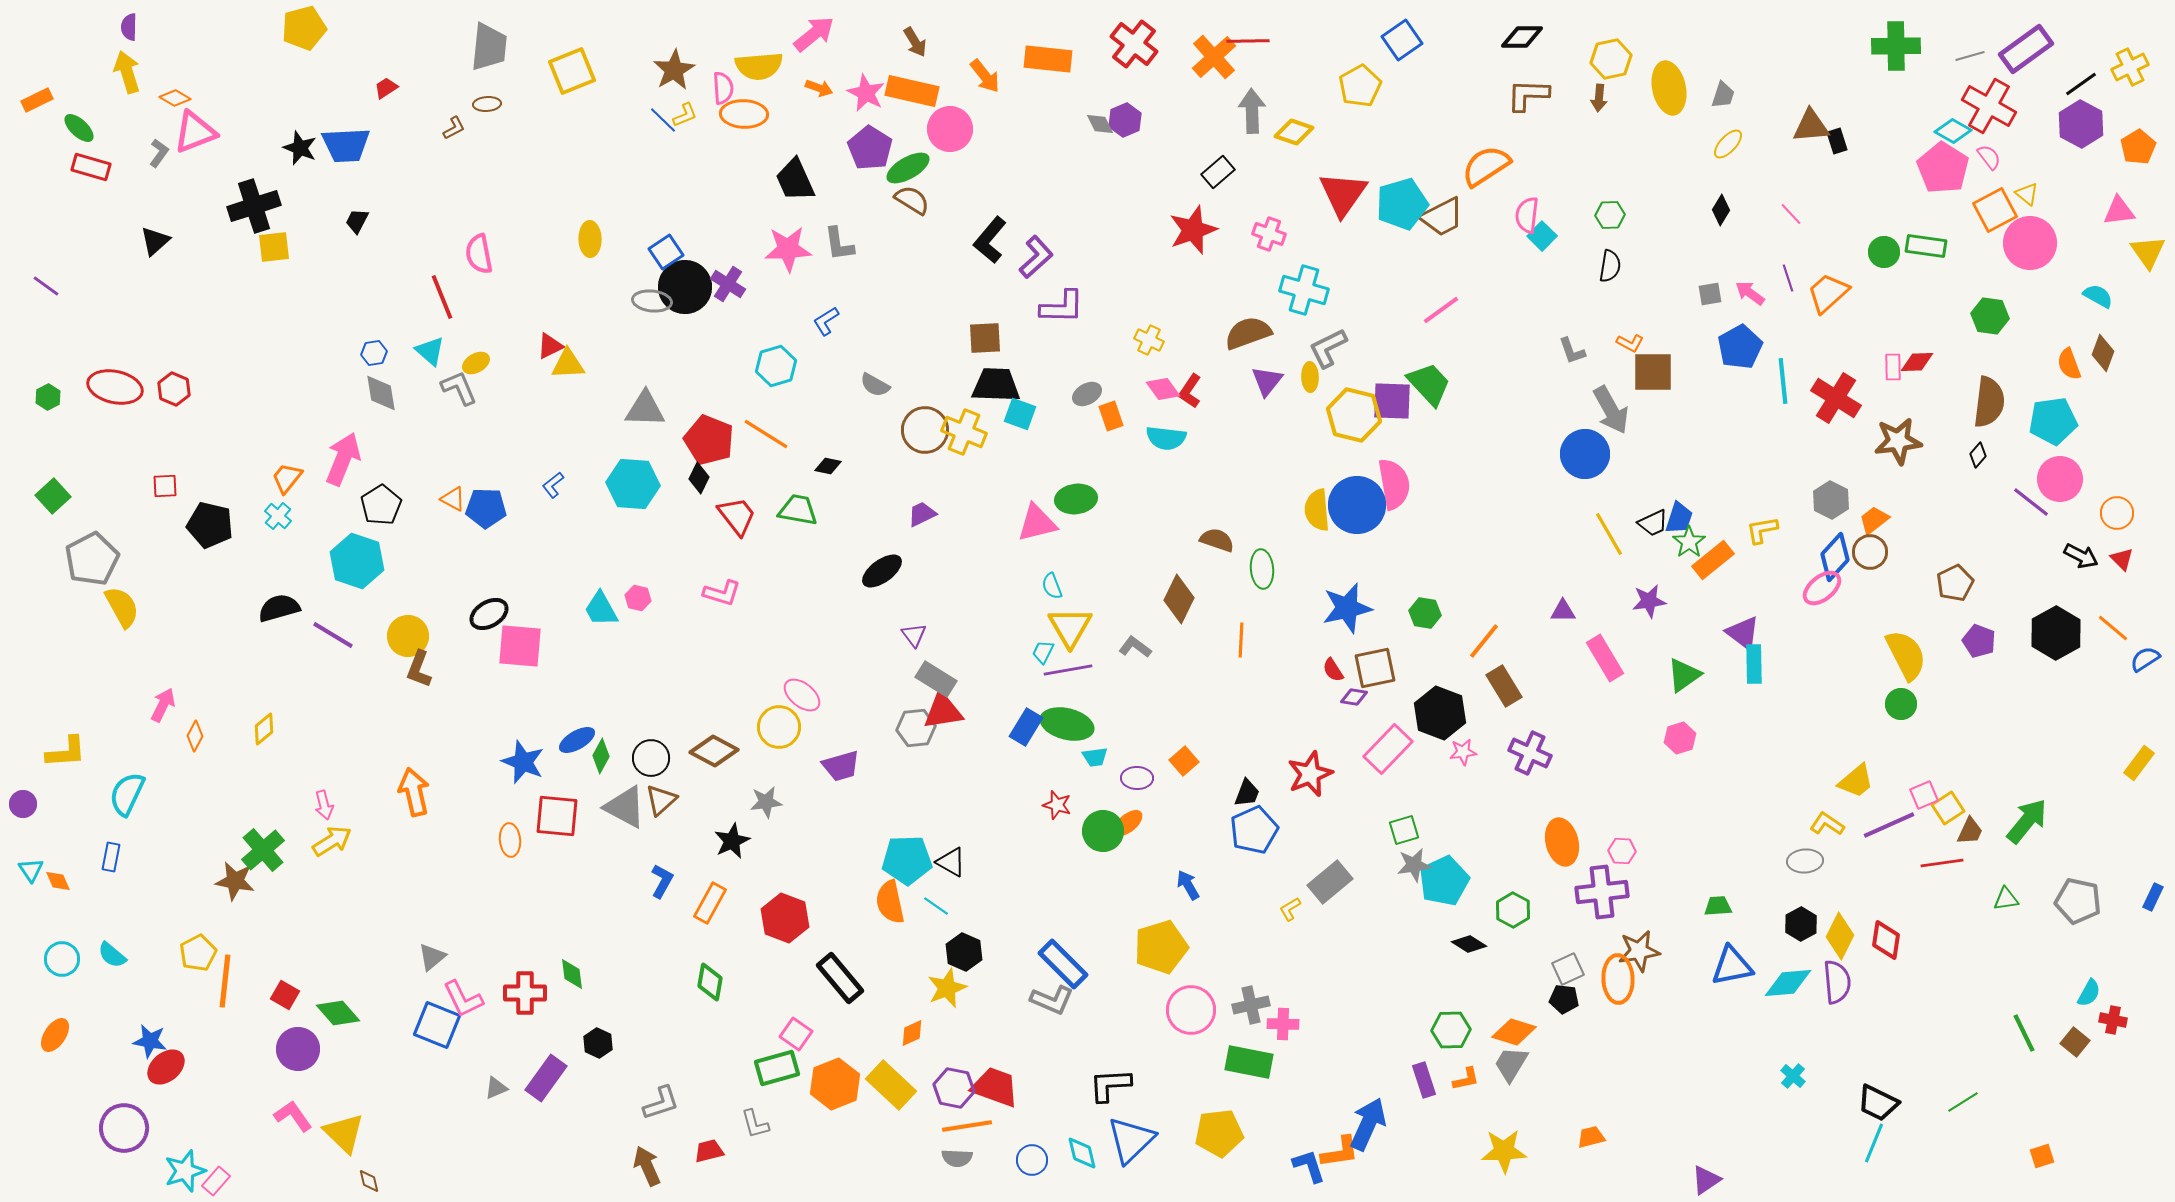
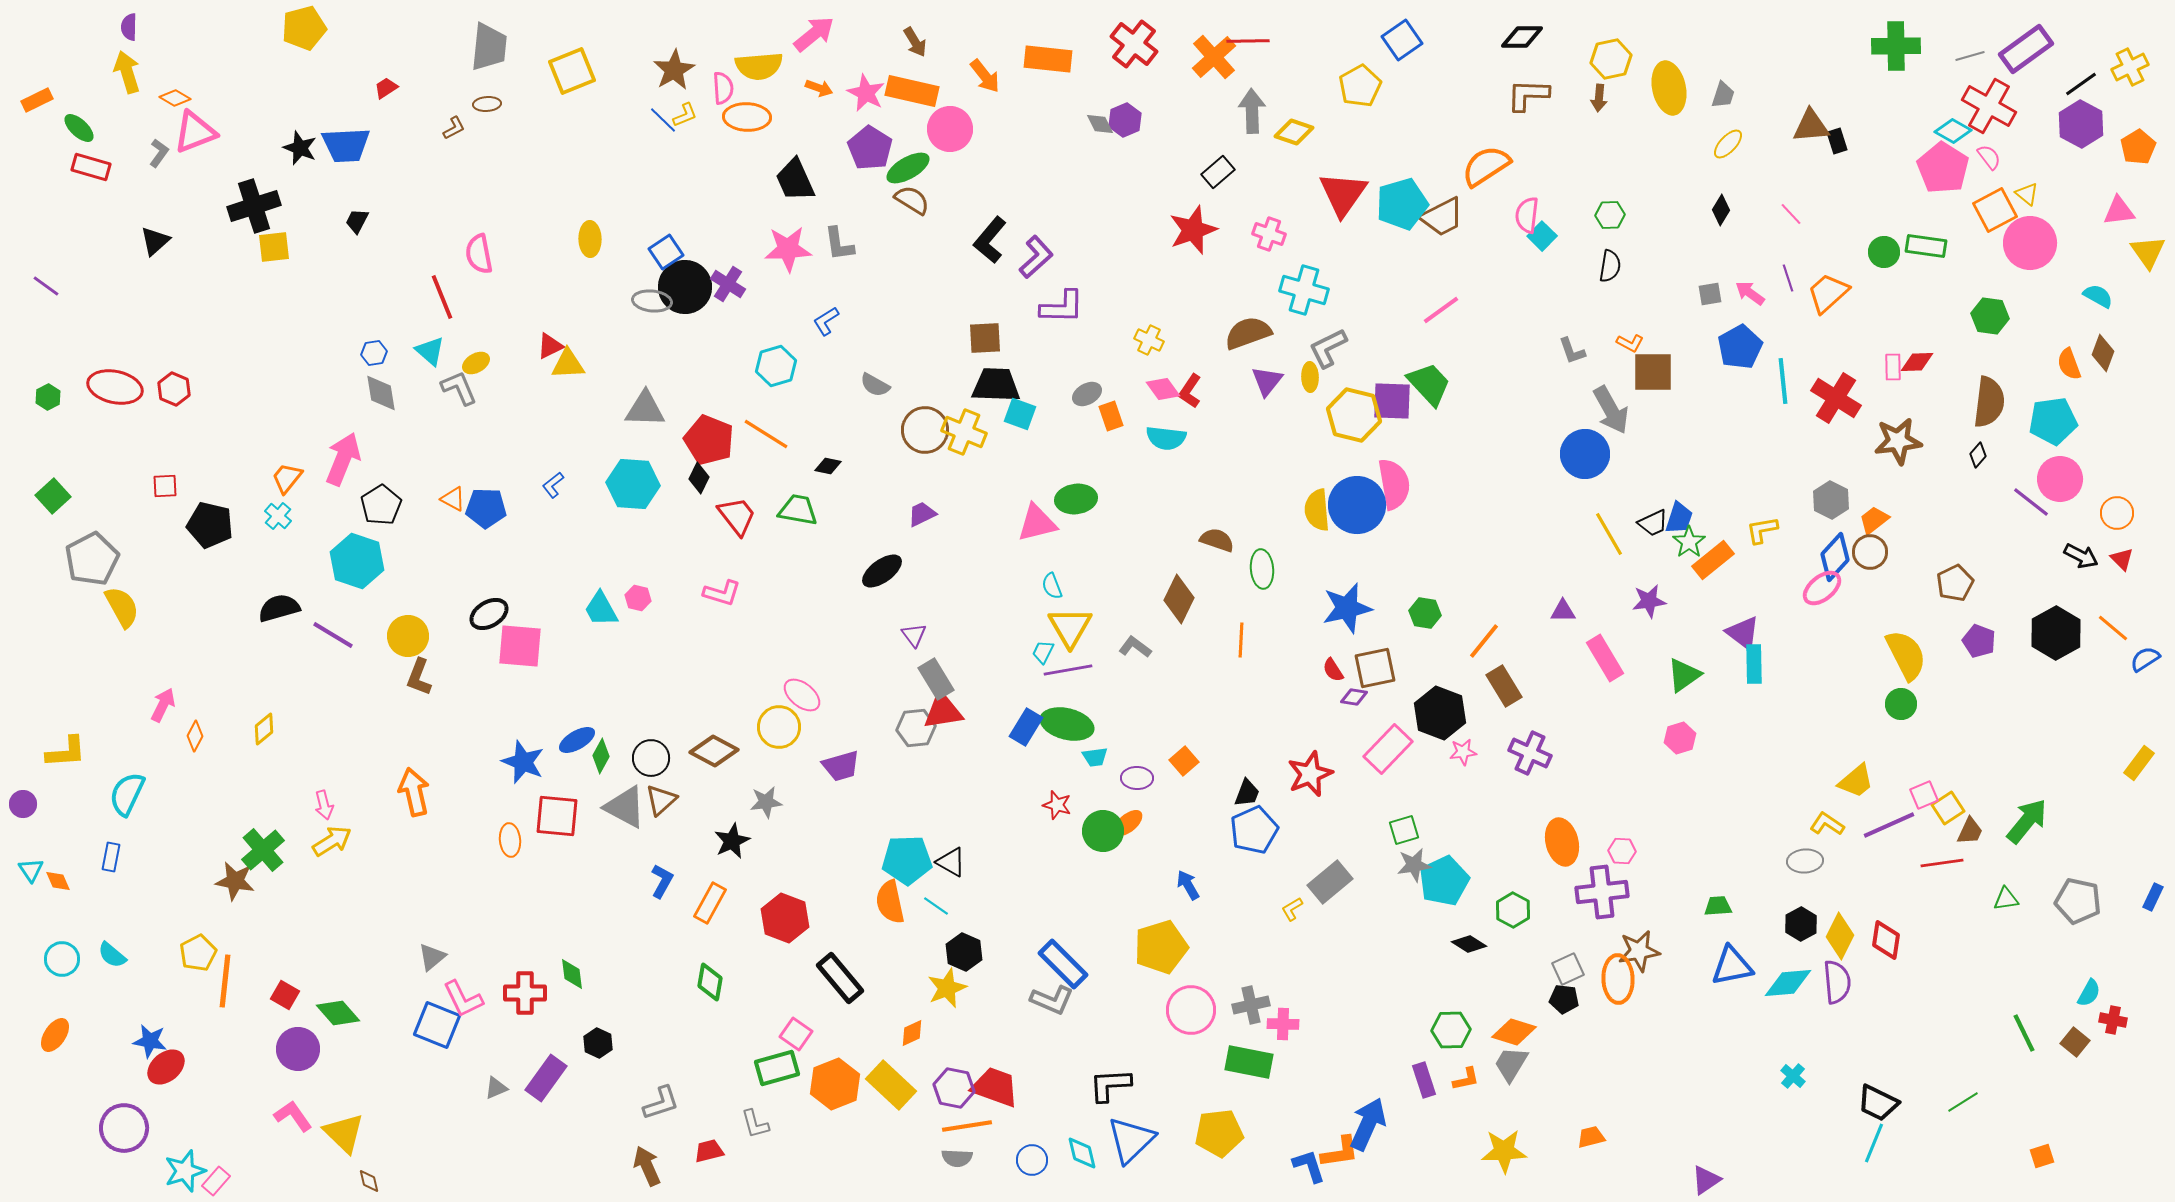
orange ellipse at (744, 114): moved 3 px right, 3 px down
brown L-shape at (419, 669): moved 8 px down
gray rectangle at (936, 679): rotated 27 degrees clockwise
yellow L-shape at (1290, 909): moved 2 px right
